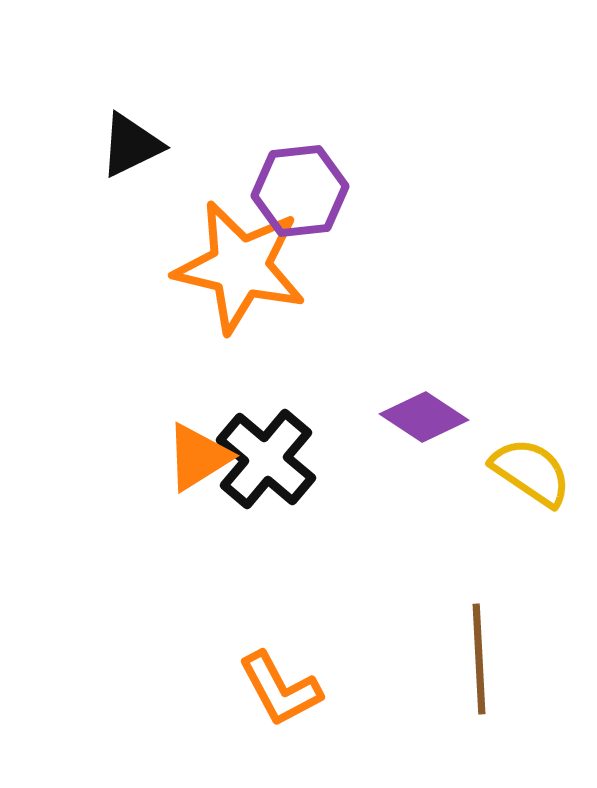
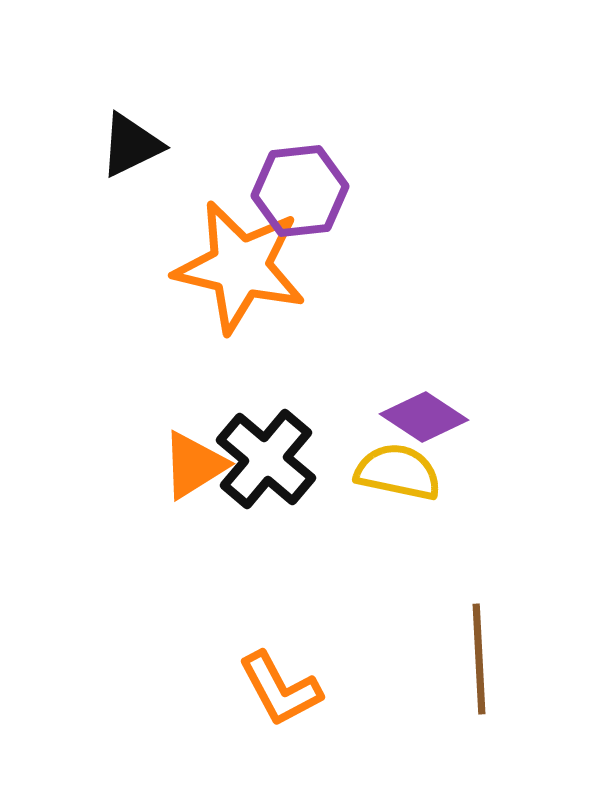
orange triangle: moved 4 px left, 8 px down
yellow semicircle: moved 133 px left; rotated 22 degrees counterclockwise
